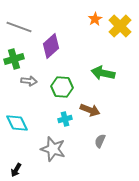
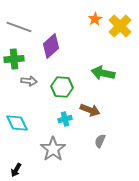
green cross: rotated 12 degrees clockwise
gray star: rotated 20 degrees clockwise
